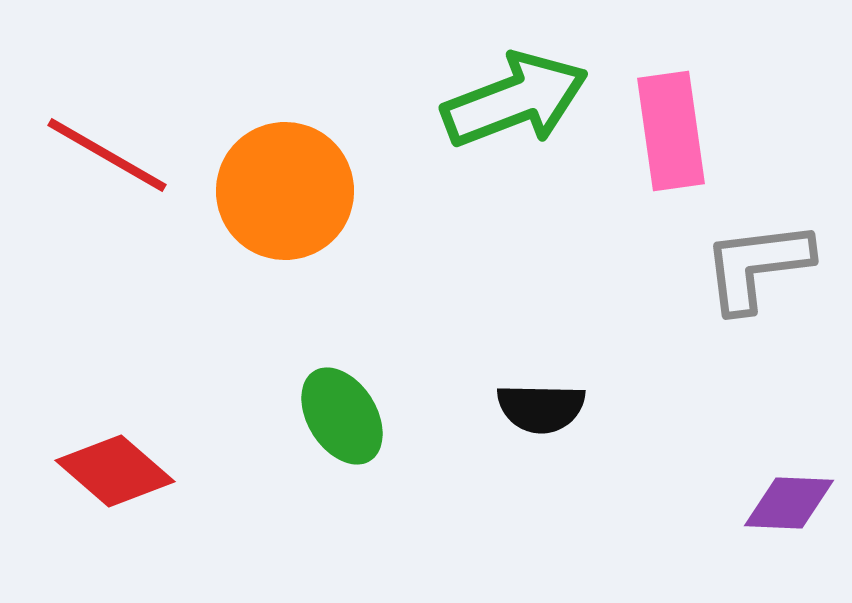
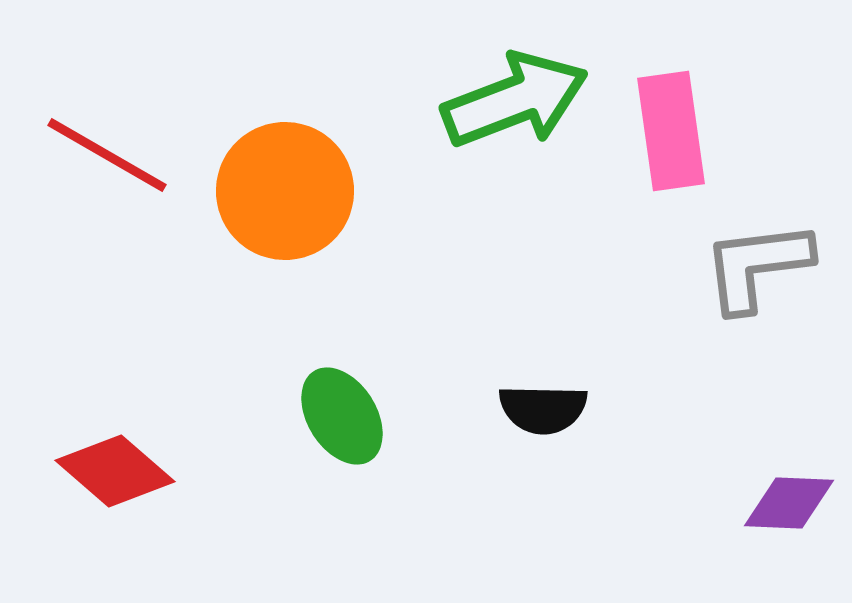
black semicircle: moved 2 px right, 1 px down
